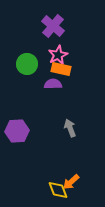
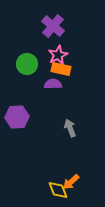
purple hexagon: moved 14 px up
